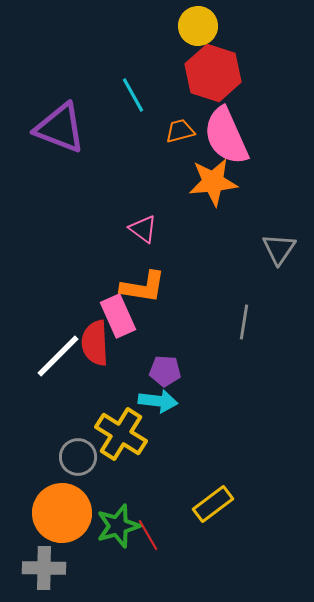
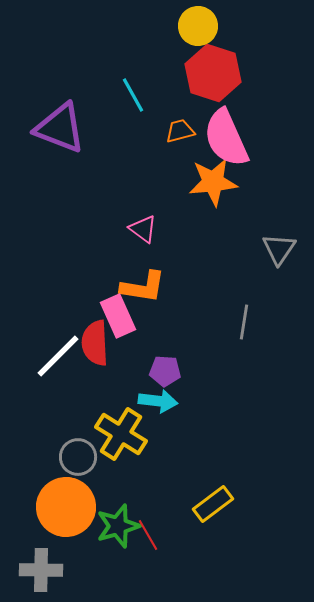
pink semicircle: moved 2 px down
orange circle: moved 4 px right, 6 px up
gray cross: moved 3 px left, 2 px down
